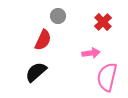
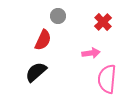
pink semicircle: moved 2 px down; rotated 8 degrees counterclockwise
